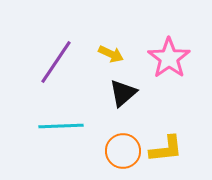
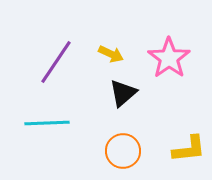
cyan line: moved 14 px left, 3 px up
yellow L-shape: moved 23 px right
